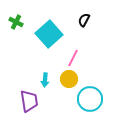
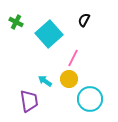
cyan arrow: moved 1 px down; rotated 120 degrees clockwise
